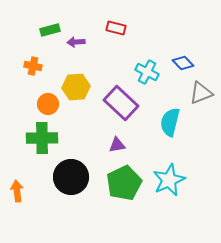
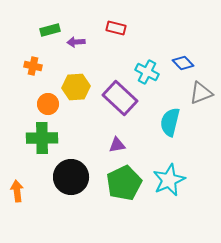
purple rectangle: moved 1 px left, 5 px up
